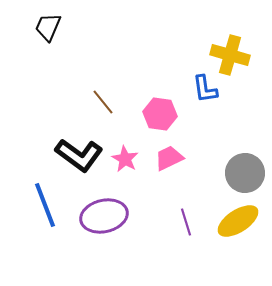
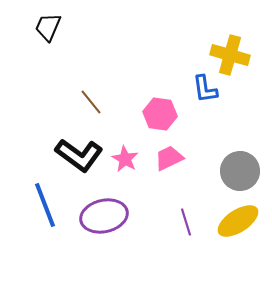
brown line: moved 12 px left
gray circle: moved 5 px left, 2 px up
